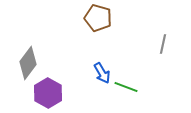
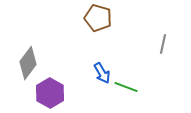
purple hexagon: moved 2 px right
